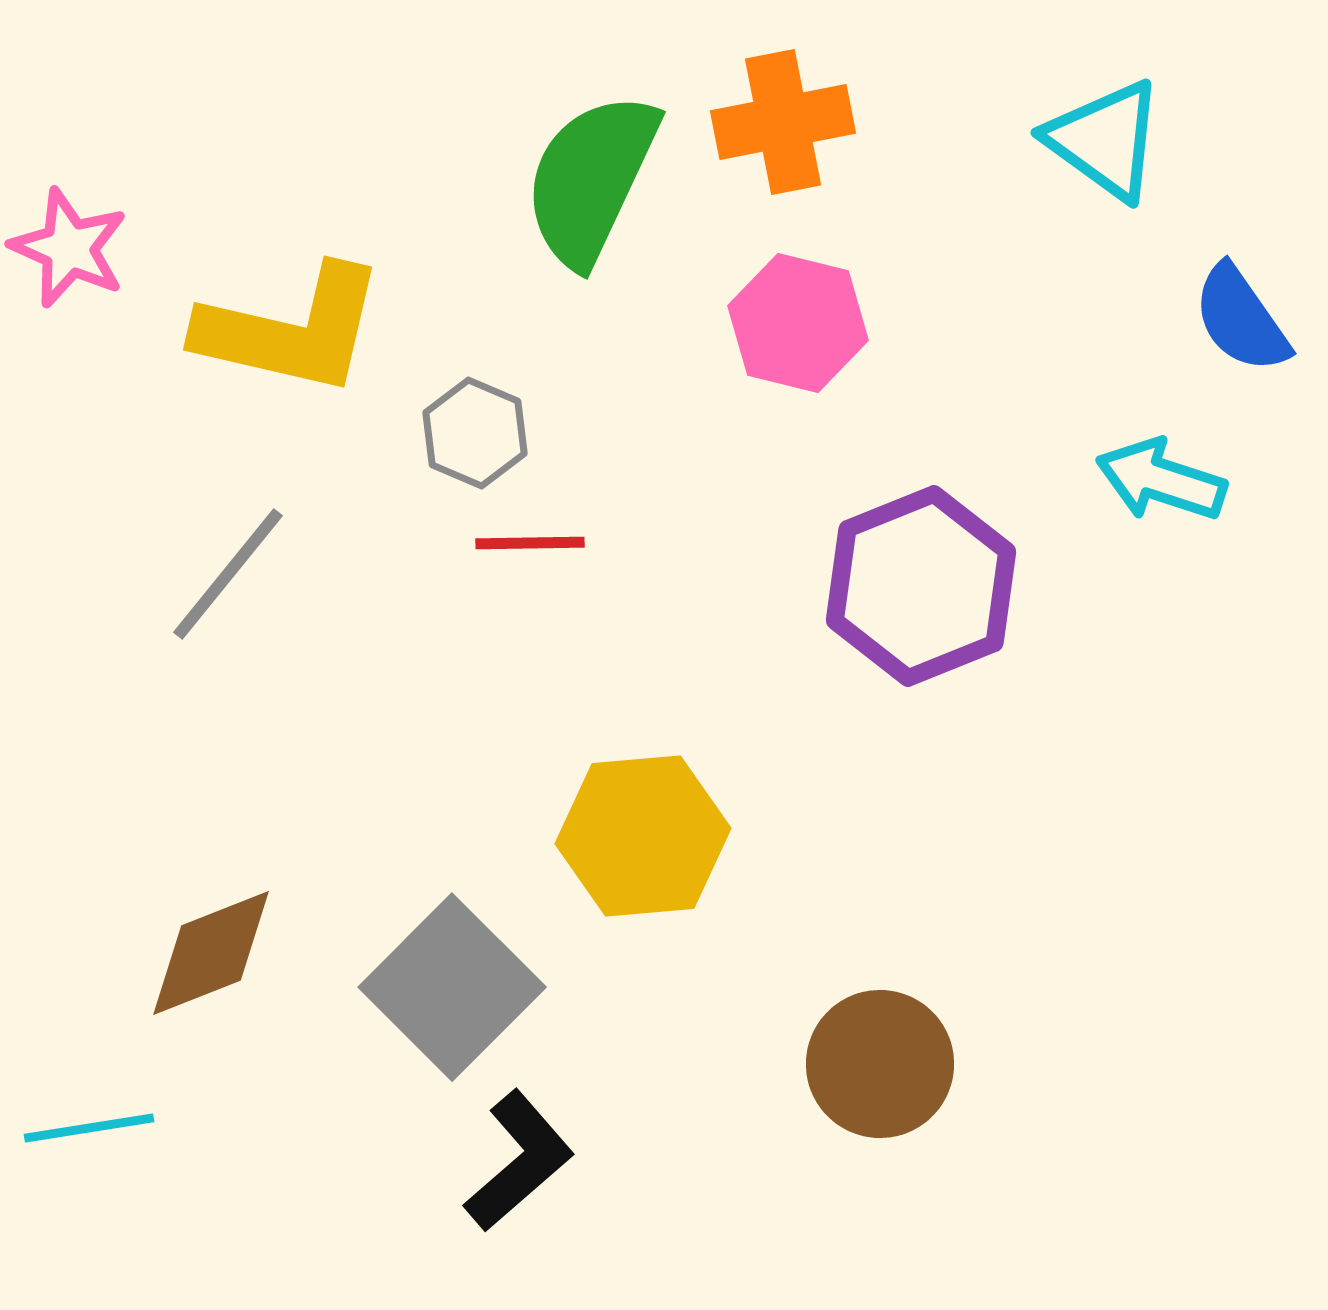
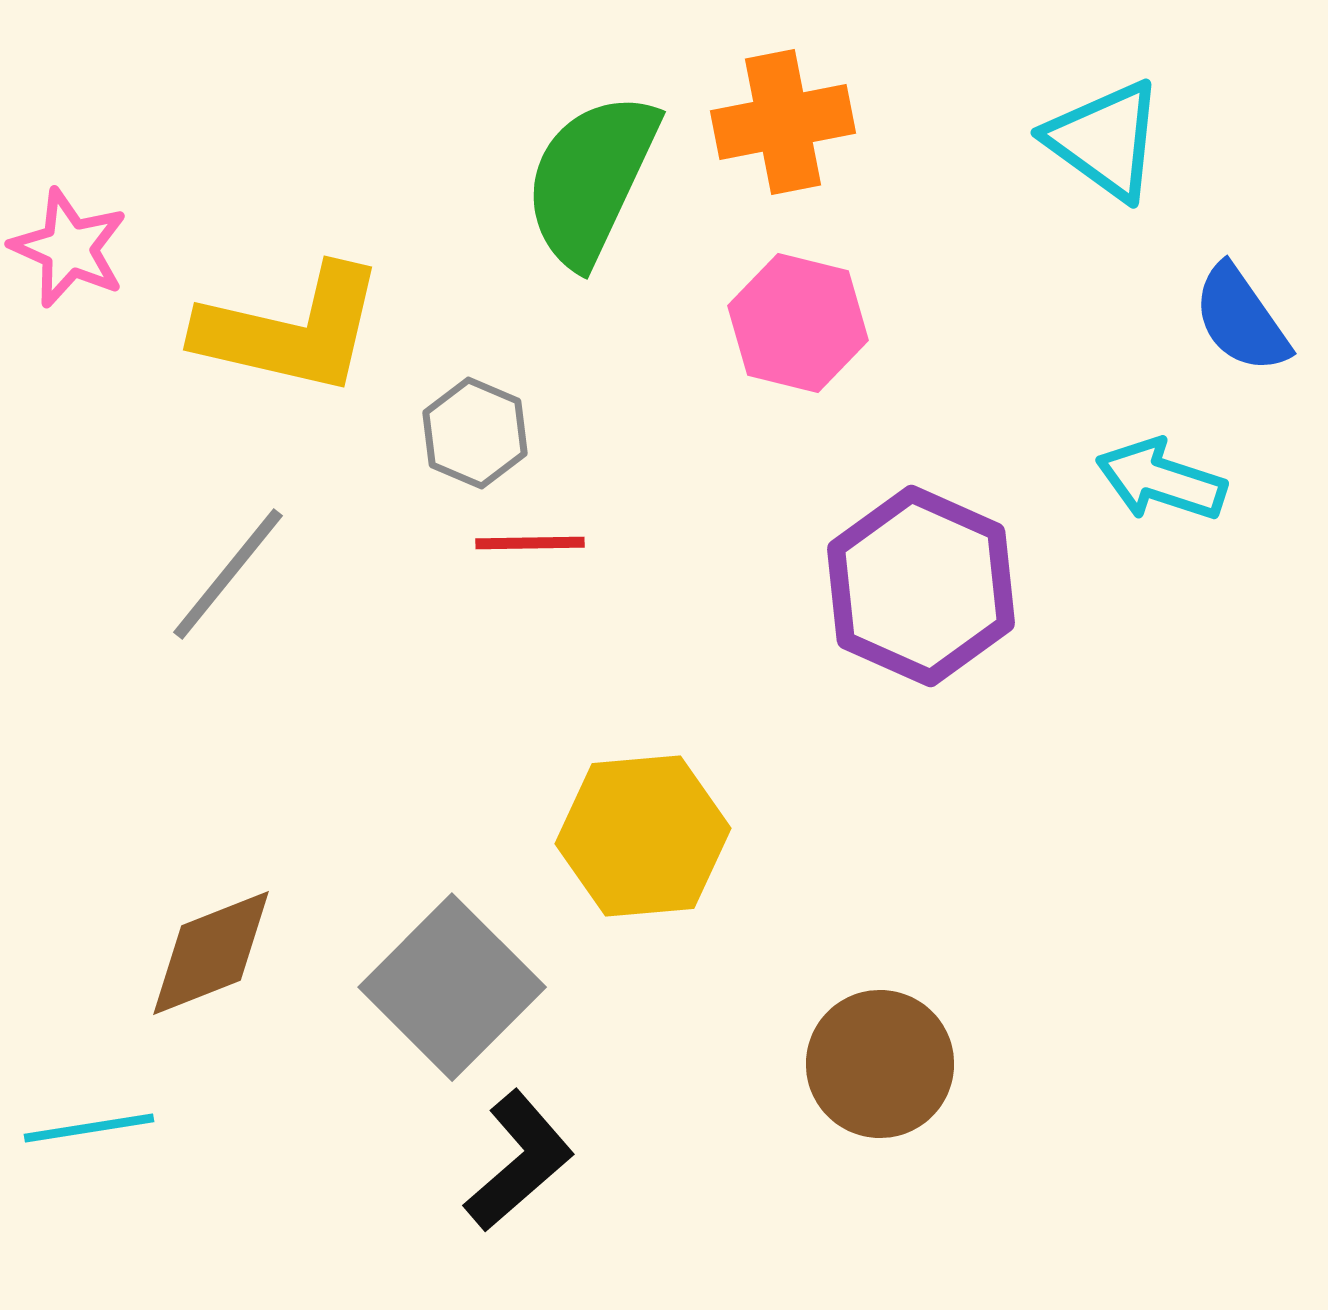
purple hexagon: rotated 14 degrees counterclockwise
